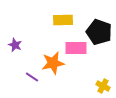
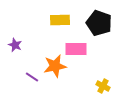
yellow rectangle: moved 3 px left
black pentagon: moved 9 px up
pink rectangle: moved 1 px down
orange star: moved 2 px right, 3 px down
